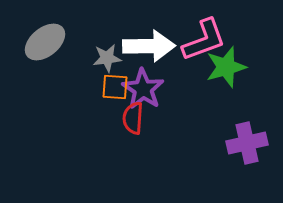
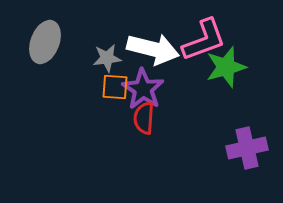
gray ellipse: rotated 30 degrees counterclockwise
white arrow: moved 4 px right, 3 px down; rotated 15 degrees clockwise
red semicircle: moved 11 px right
purple cross: moved 5 px down
